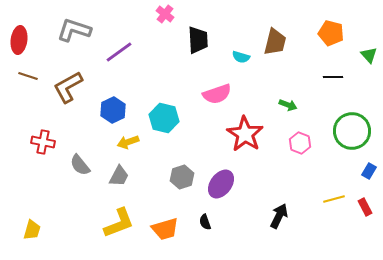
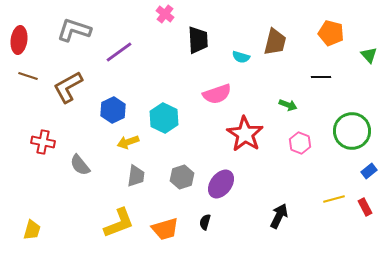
black line: moved 12 px left
cyan hexagon: rotated 12 degrees clockwise
blue rectangle: rotated 21 degrees clockwise
gray trapezoid: moved 17 px right; rotated 20 degrees counterclockwise
black semicircle: rotated 35 degrees clockwise
